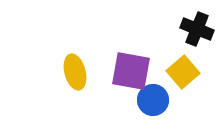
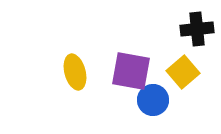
black cross: rotated 28 degrees counterclockwise
